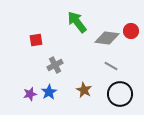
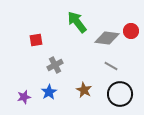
purple star: moved 6 px left, 3 px down
